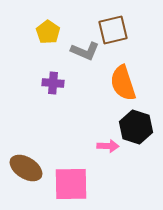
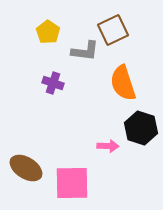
brown square: rotated 12 degrees counterclockwise
gray L-shape: rotated 16 degrees counterclockwise
purple cross: rotated 15 degrees clockwise
black hexagon: moved 5 px right, 1 px down
pink square: moved 1 px right, 1 px up
